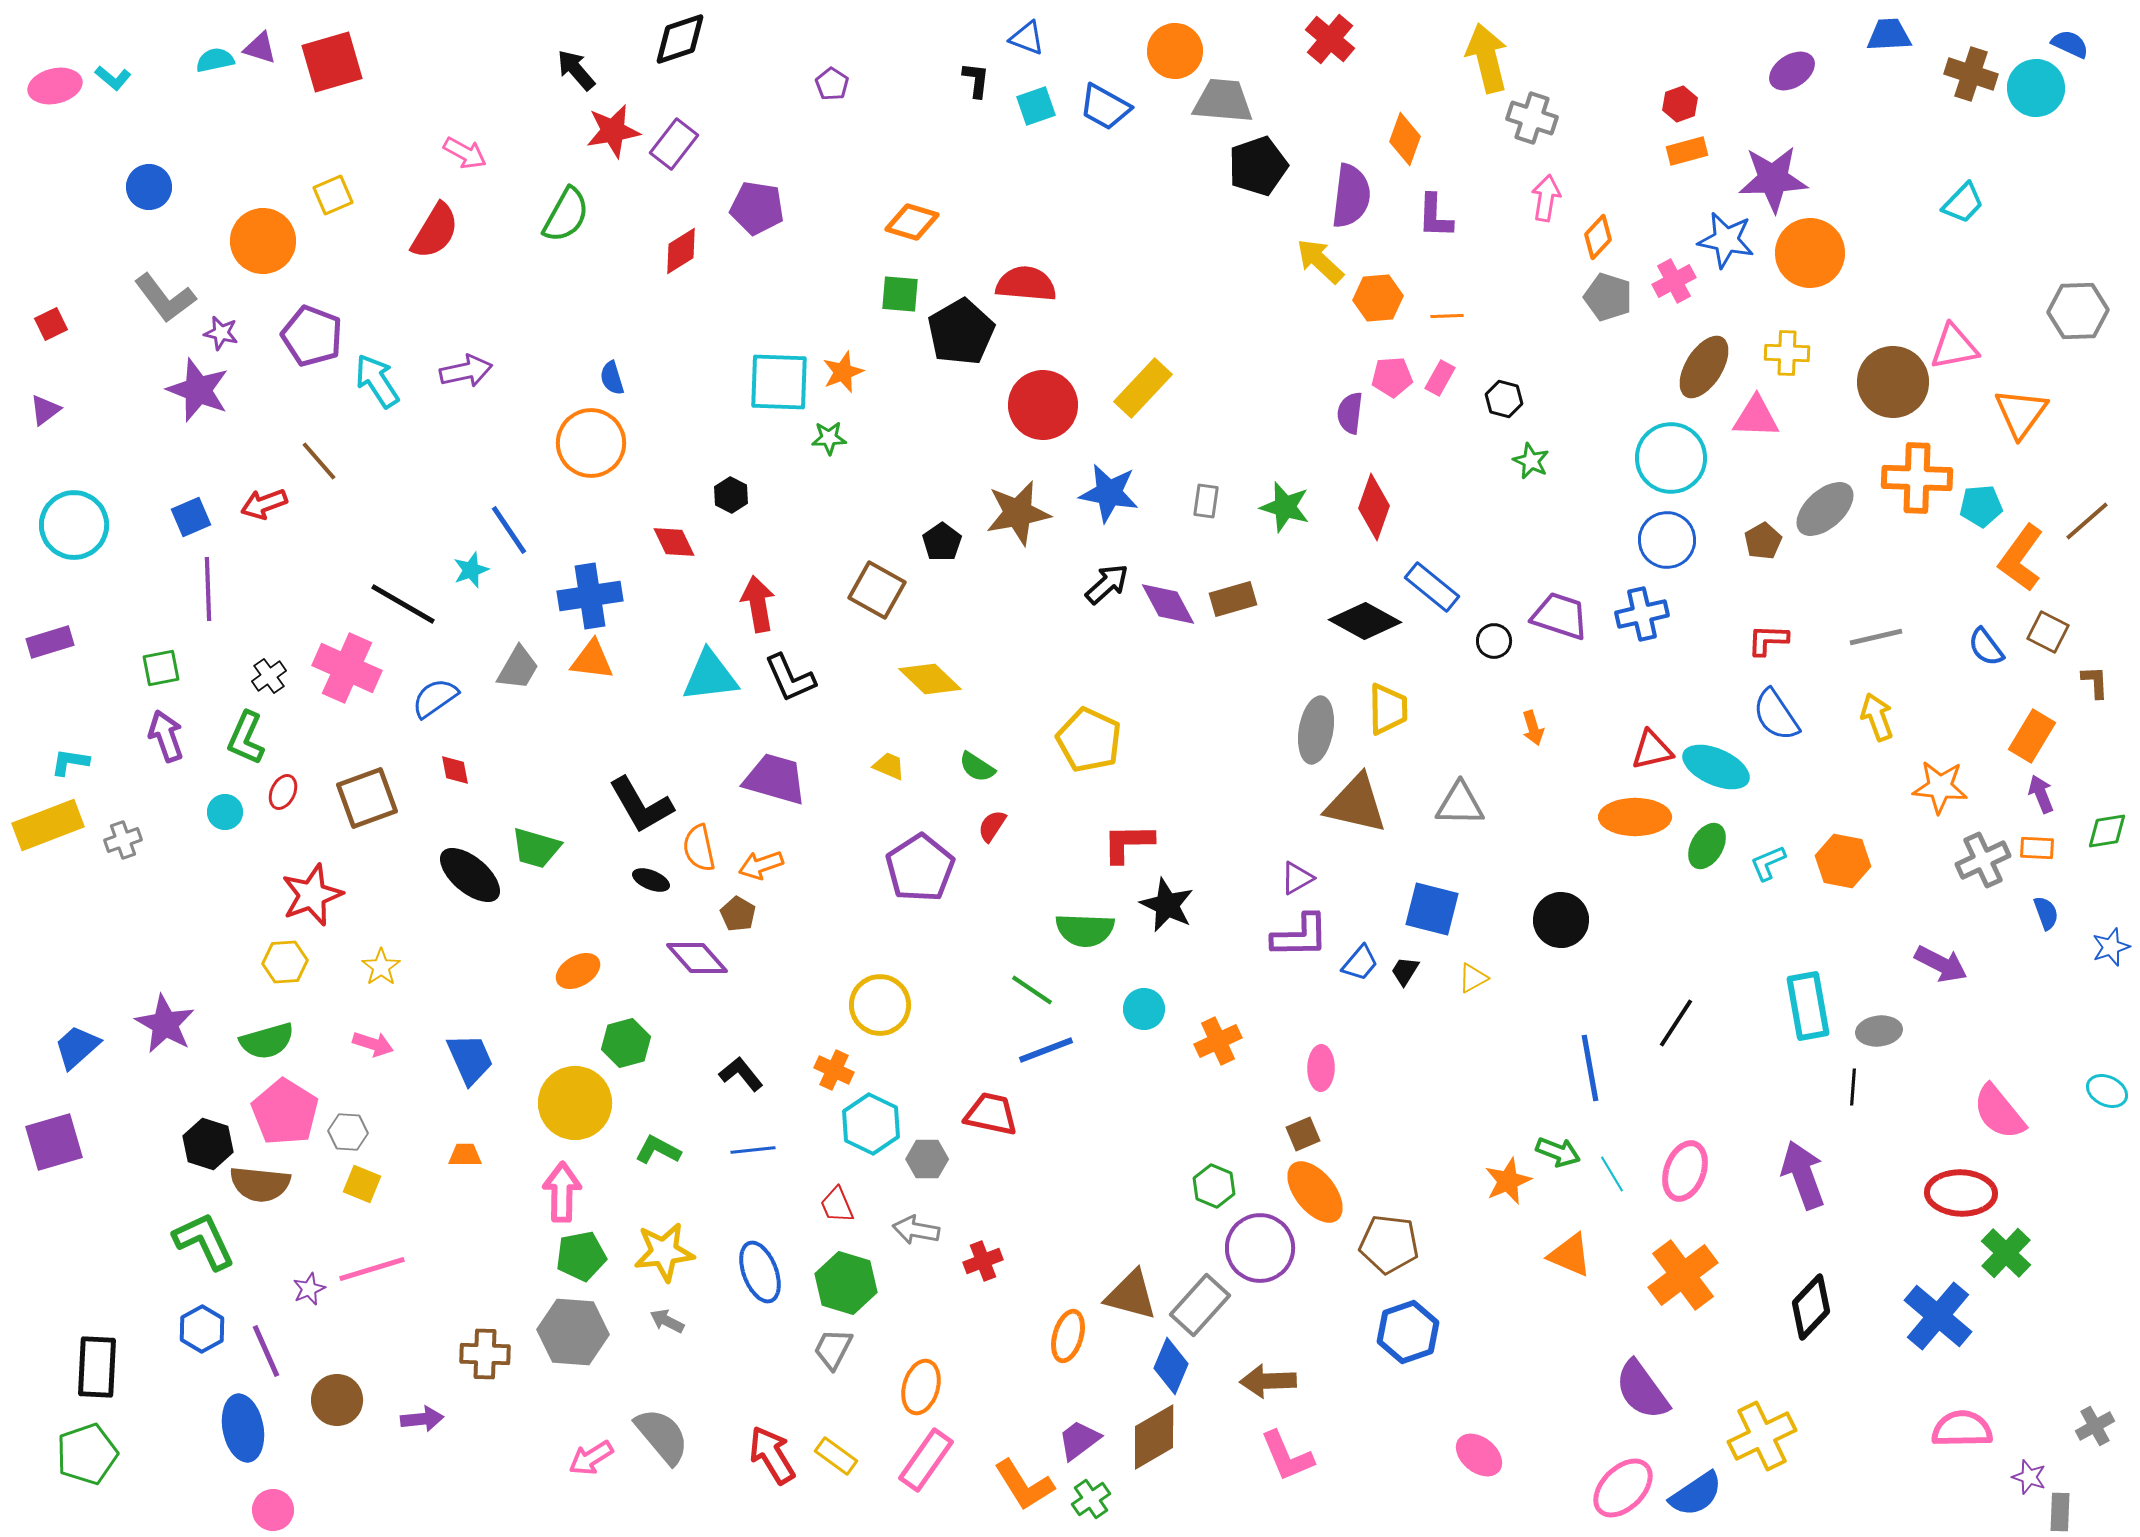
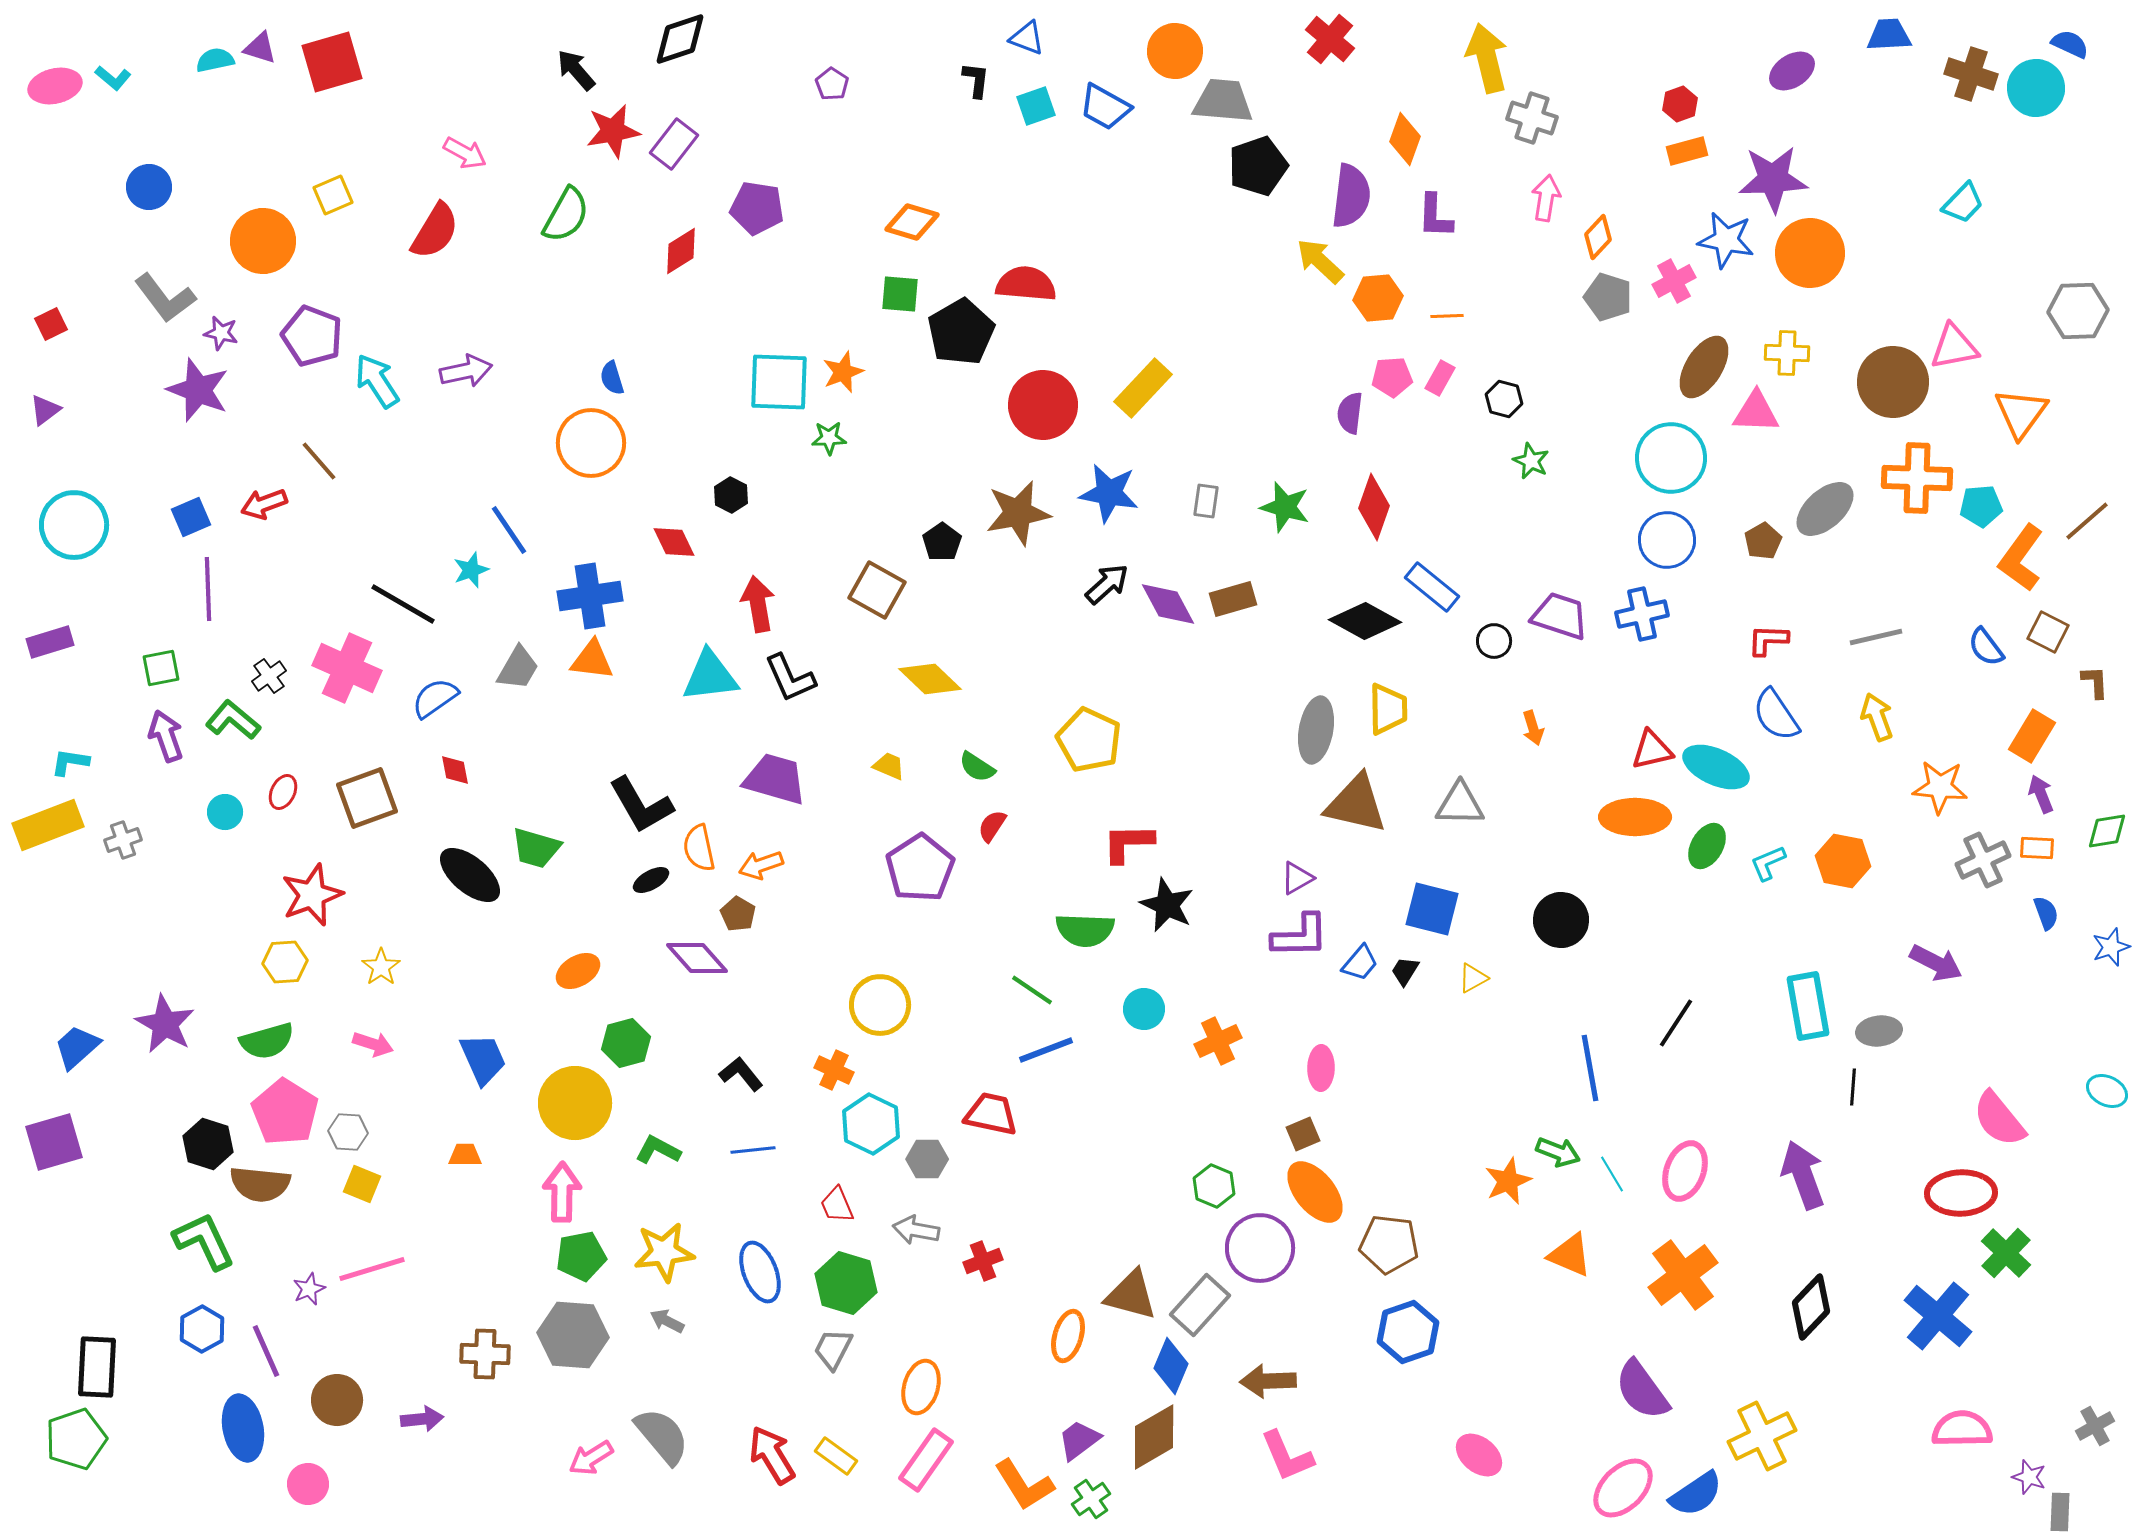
pink triangle at (1756, 417): moved 5 px up
green L-shape at (246, 738): moved 13 px left, 18 px up; rotated 106 degrees clockwise
black ellipse at (651, 880): rotated 51 degrees counterclockwise
purple arrow at (1941, 964): moved 5 px left, 1 px up
blue trapezoid at (470, 1059): moved 13 px right
pink semicircle at (1999, 1112): moved 7 px down
red ellipse at (1961, 1193): rotated 4 degrees counterclockwise
gray hexagon at (573, 1332): moved 3 px down
green pentagon at (87, 1454): moved 11 px left, 15 px up
pink circle at (273, 1510): moved 35 px right, 26 px up
